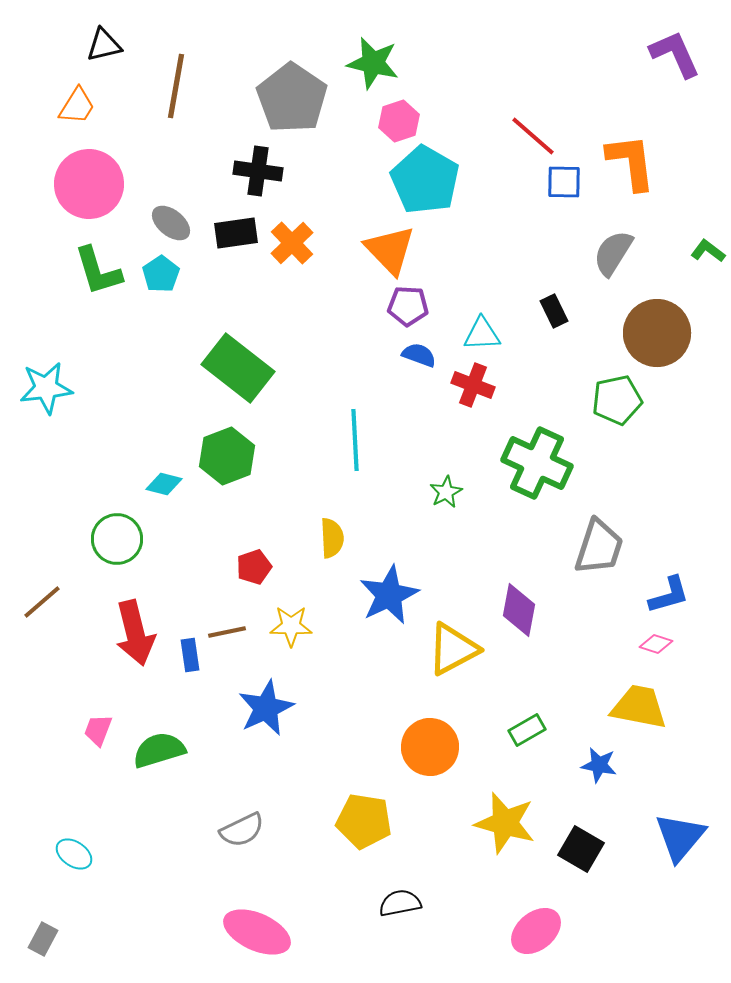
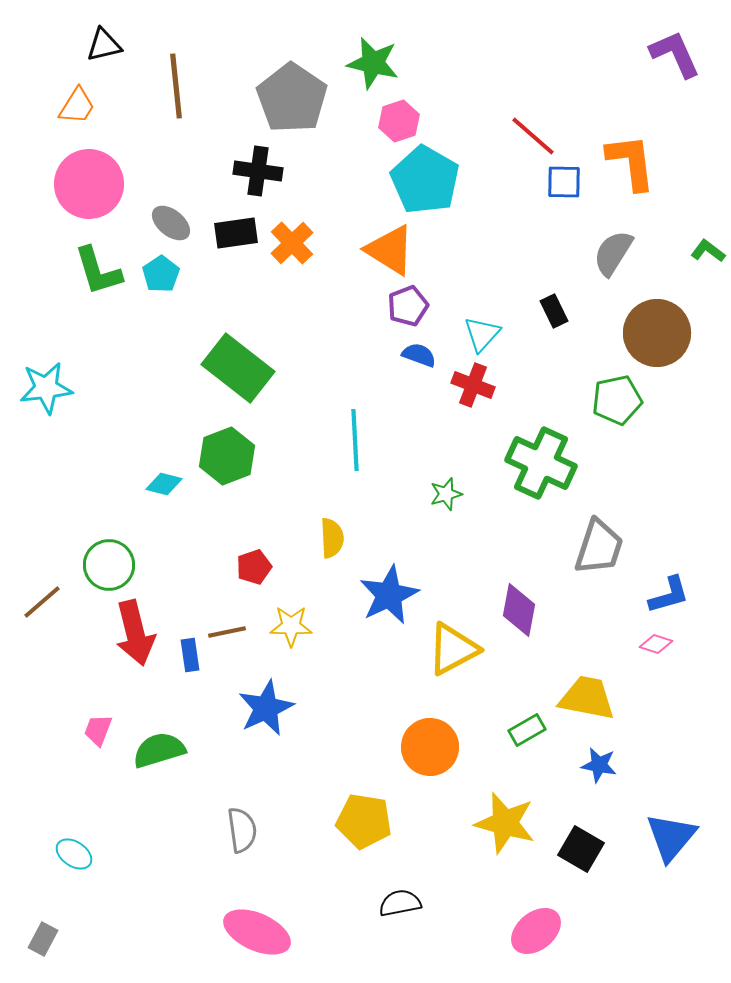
brown line at (176, 86): rotated 16 degrees counterclockwise
orange triangle at (390, 250): rotated 14 degrees counterclockwise
purple pentagon at (408, 306): rotated 24 degrees counterclockwise
cyan triangle at (482, 334): rotated 45 degrees counterclockwise
green cross at (537, 463): moved 4 px right
green star at (446, 492): moved 2 px down; rotated 12 degrees clockwise
green circle at (117, 539): moved 8 px left, 26 px down
yellow trapezoid at (639, 707): moved 52 px left, 9 px up
gray semicircle at (242, 830): rotated 72 degrees counterclockwise
blue triangle at (680, 837): moved 9 px left
